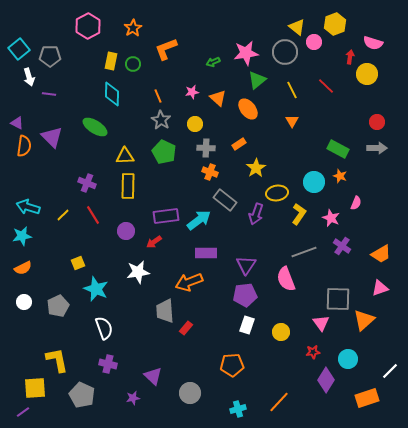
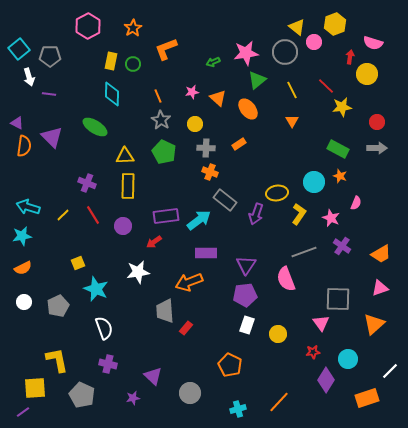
yellow star at (256, 168): moved 86 px right, 61 px up; rotated 24 degrees clockwise
purple circle at (126, 231): moved 3 px left, 5 px up
orange triangle at (364, 320): moved 10 px right, 4 px down
yellow circle at (281, 332): moved 3 px left, 2 px down
orange pentagon at (232, 365): moved 2 px left; rotated 30 degrees clockwise
